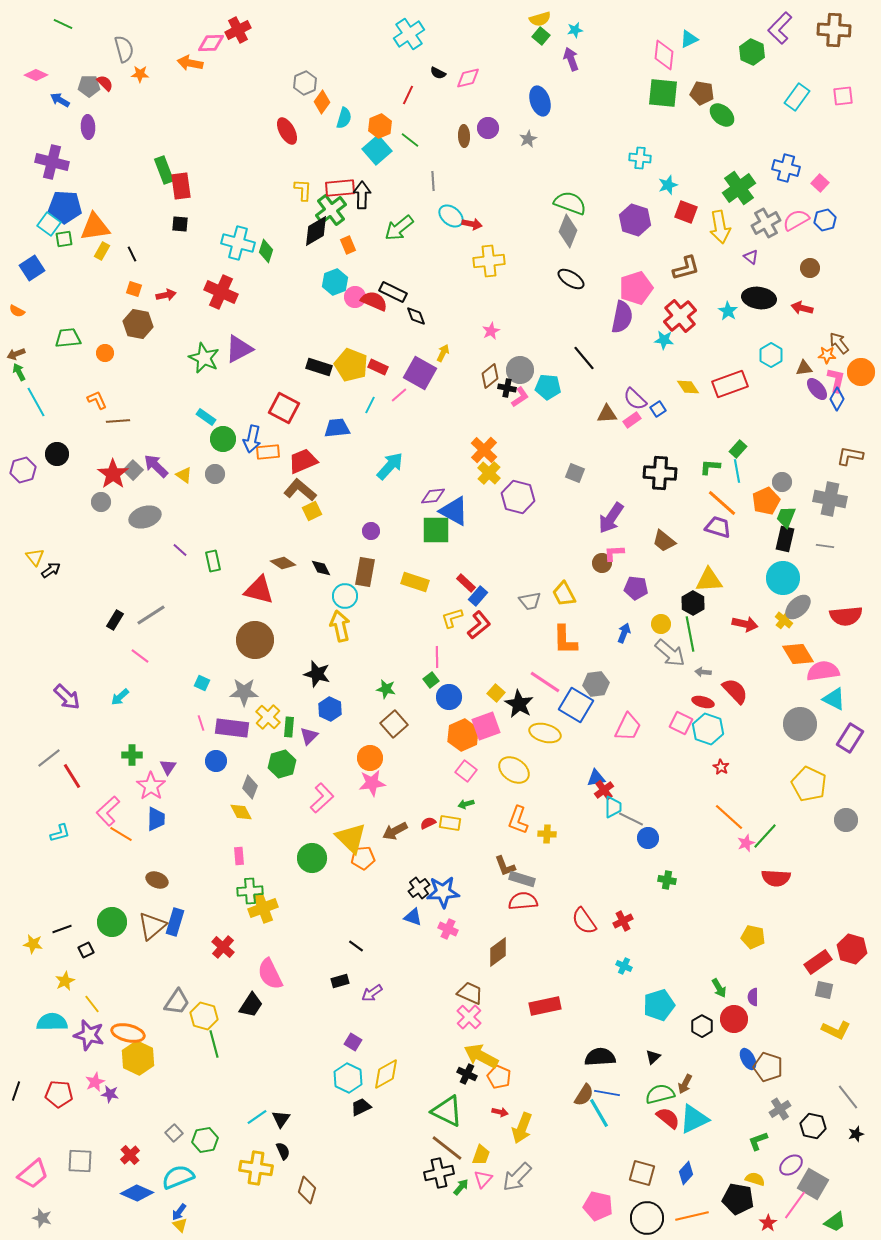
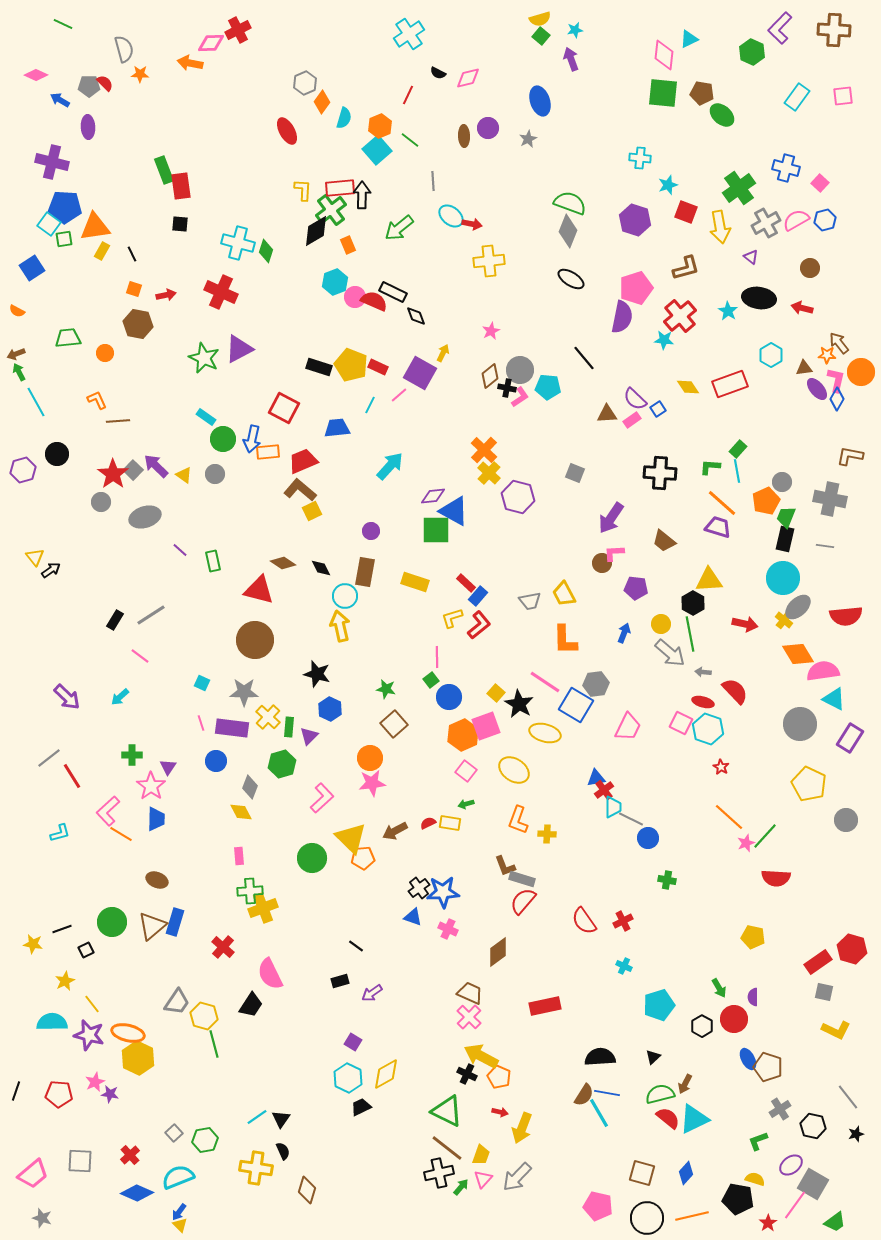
red semicircle at (523, 901): rotated 44 degrees counterclockwise
gray square at (824, 990): moved 2 px down
